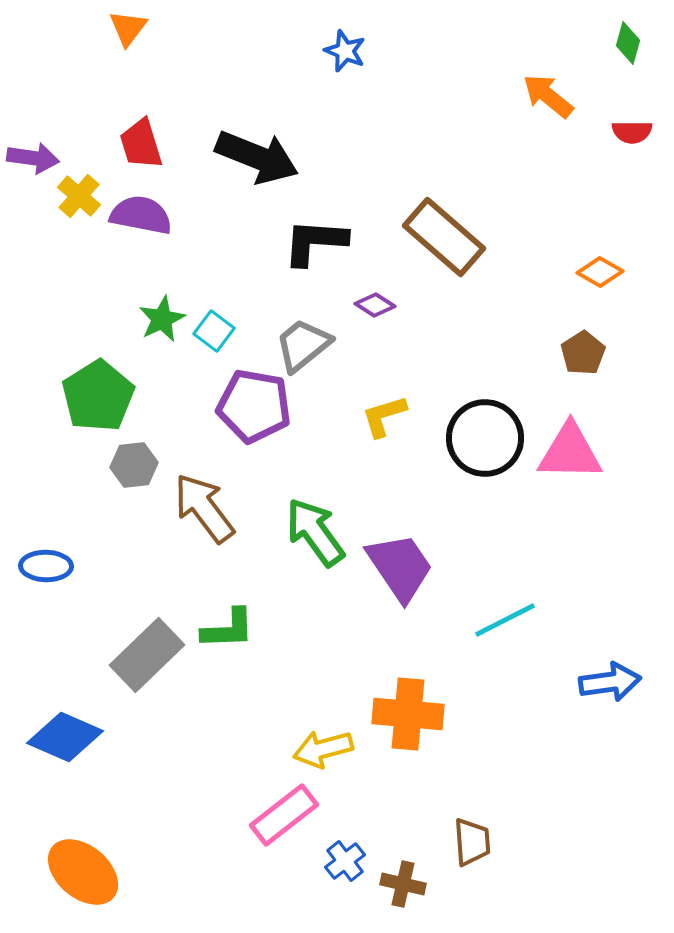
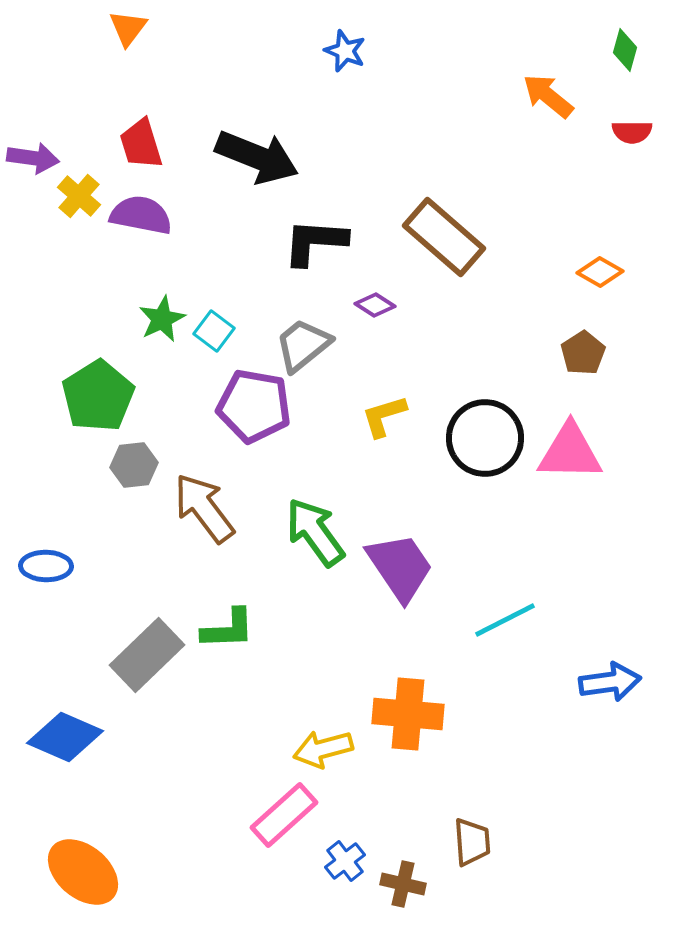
green diamond: moved 3 px left, 7 px down
pink rectangle: rotated 4 degrees counterclockwise
